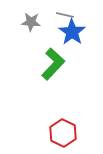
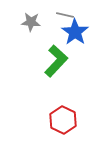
blue star: moved 3 px right
green L-shape: moved 3 px right, 3 px up
red hexagon: moved 13 px up
